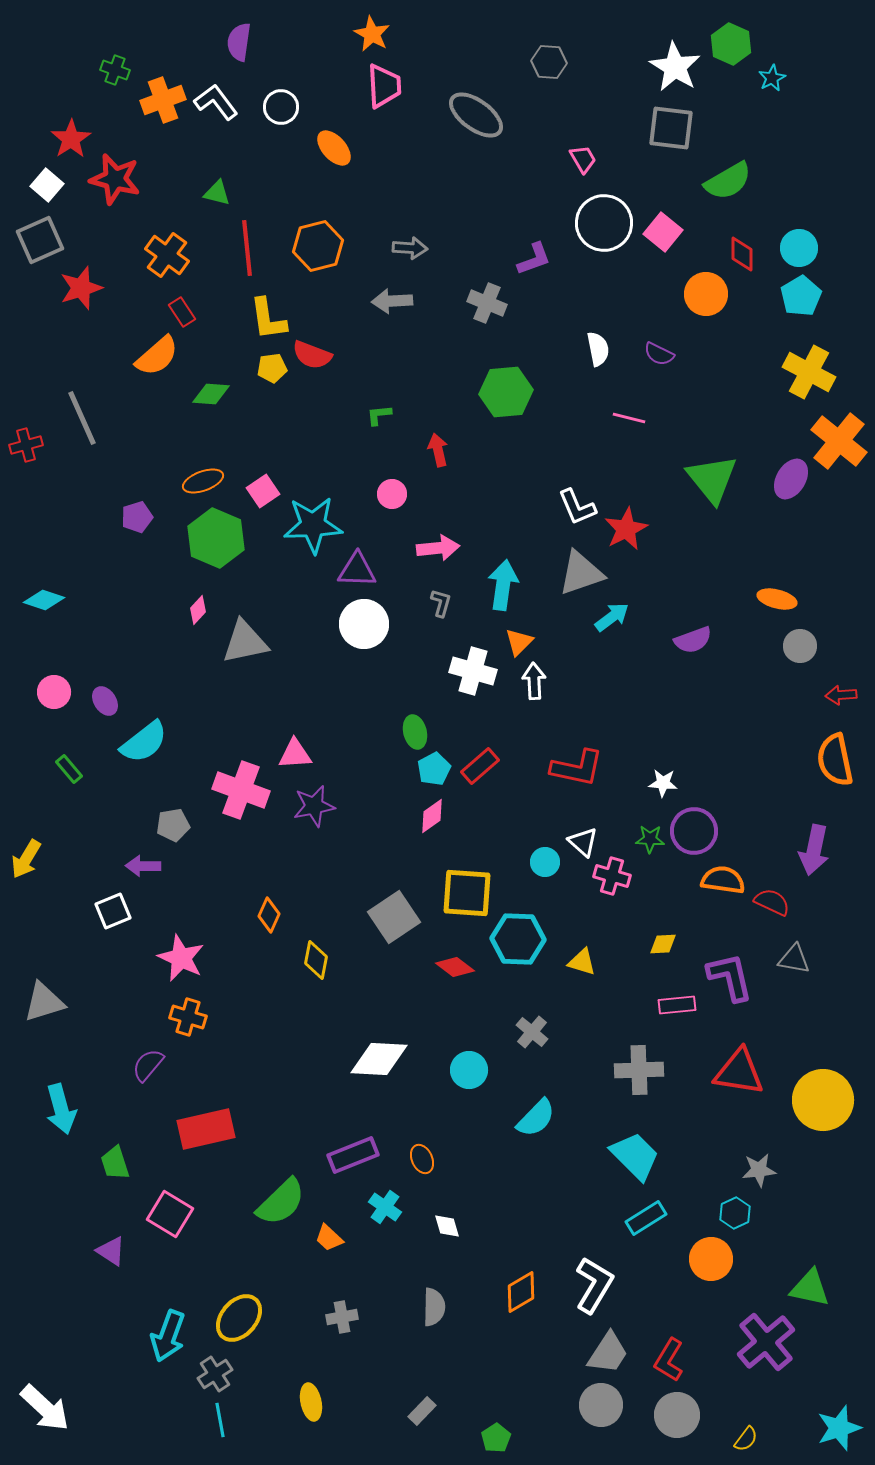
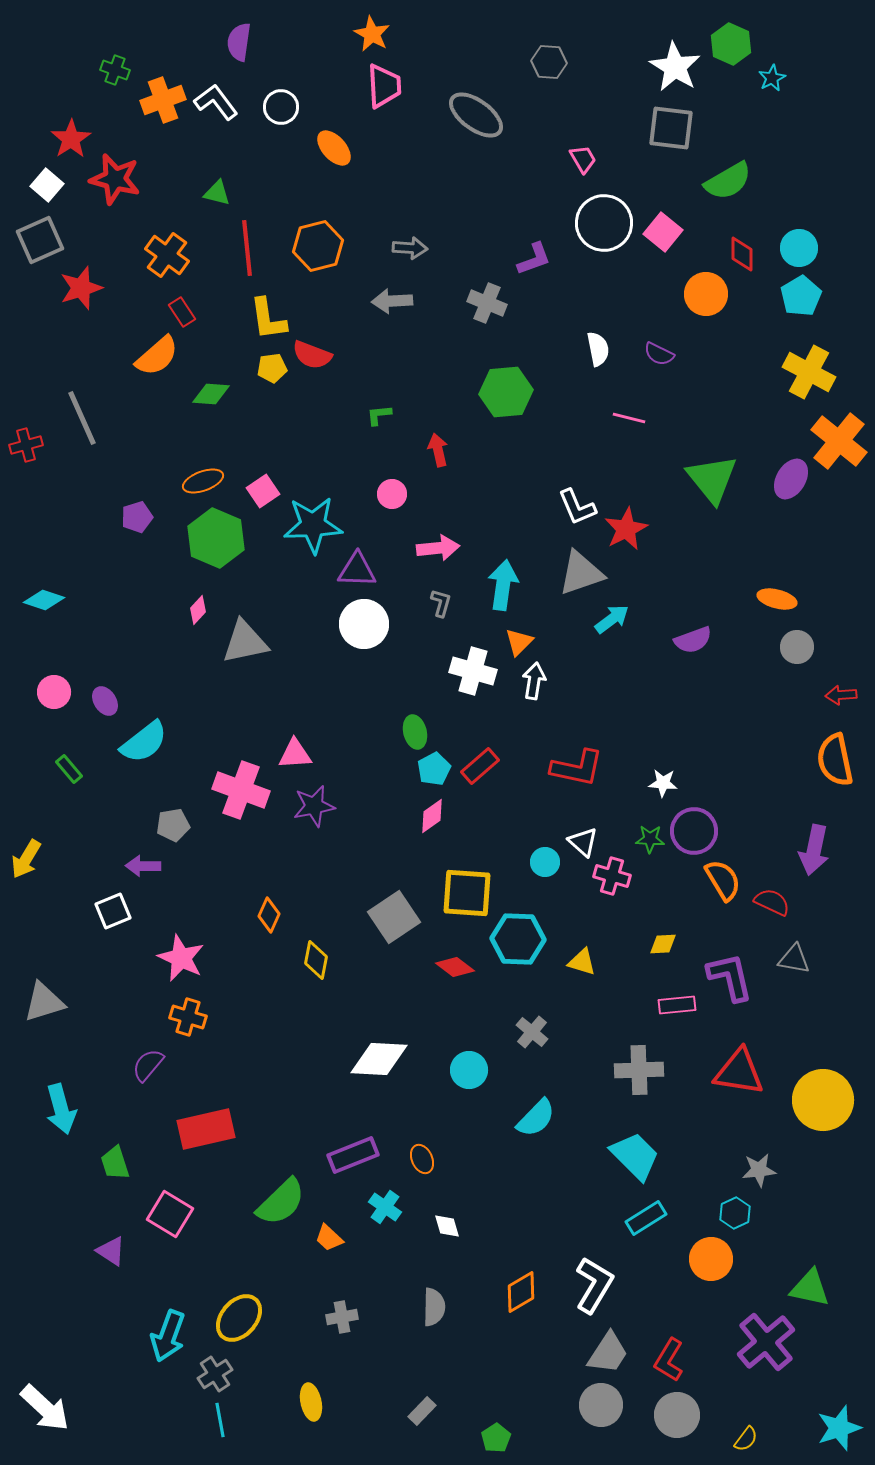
cyan arrow at (612, 617): moved 2 px down
gray circle at (800, 646): moved 3 px left, 1 px down
white arrow at (534, 681): rotated 12 degrees clockwise
orange semicircle at (723, 880): rotated 51 degrees clockwise
